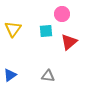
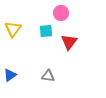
pink circle: moved 1 px left, 1 px up
red triangle: rotated 12 degrees counterclockwise
